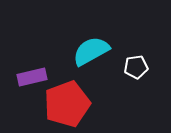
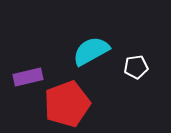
purple rectangle: moved 4 px left
